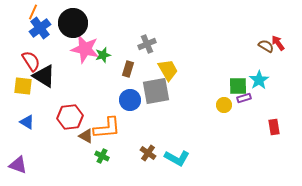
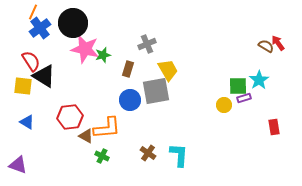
cyan L-shape: moved 2 px right, 3 px up; rotated 115 degrees counterclockwise
